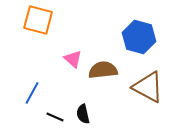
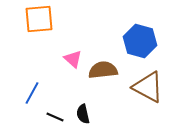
orange square: moved 1 px right, 1 px up; rotated 20 degrees counterclockwise
blue hexagon: moved 1 px right, 4 px down
